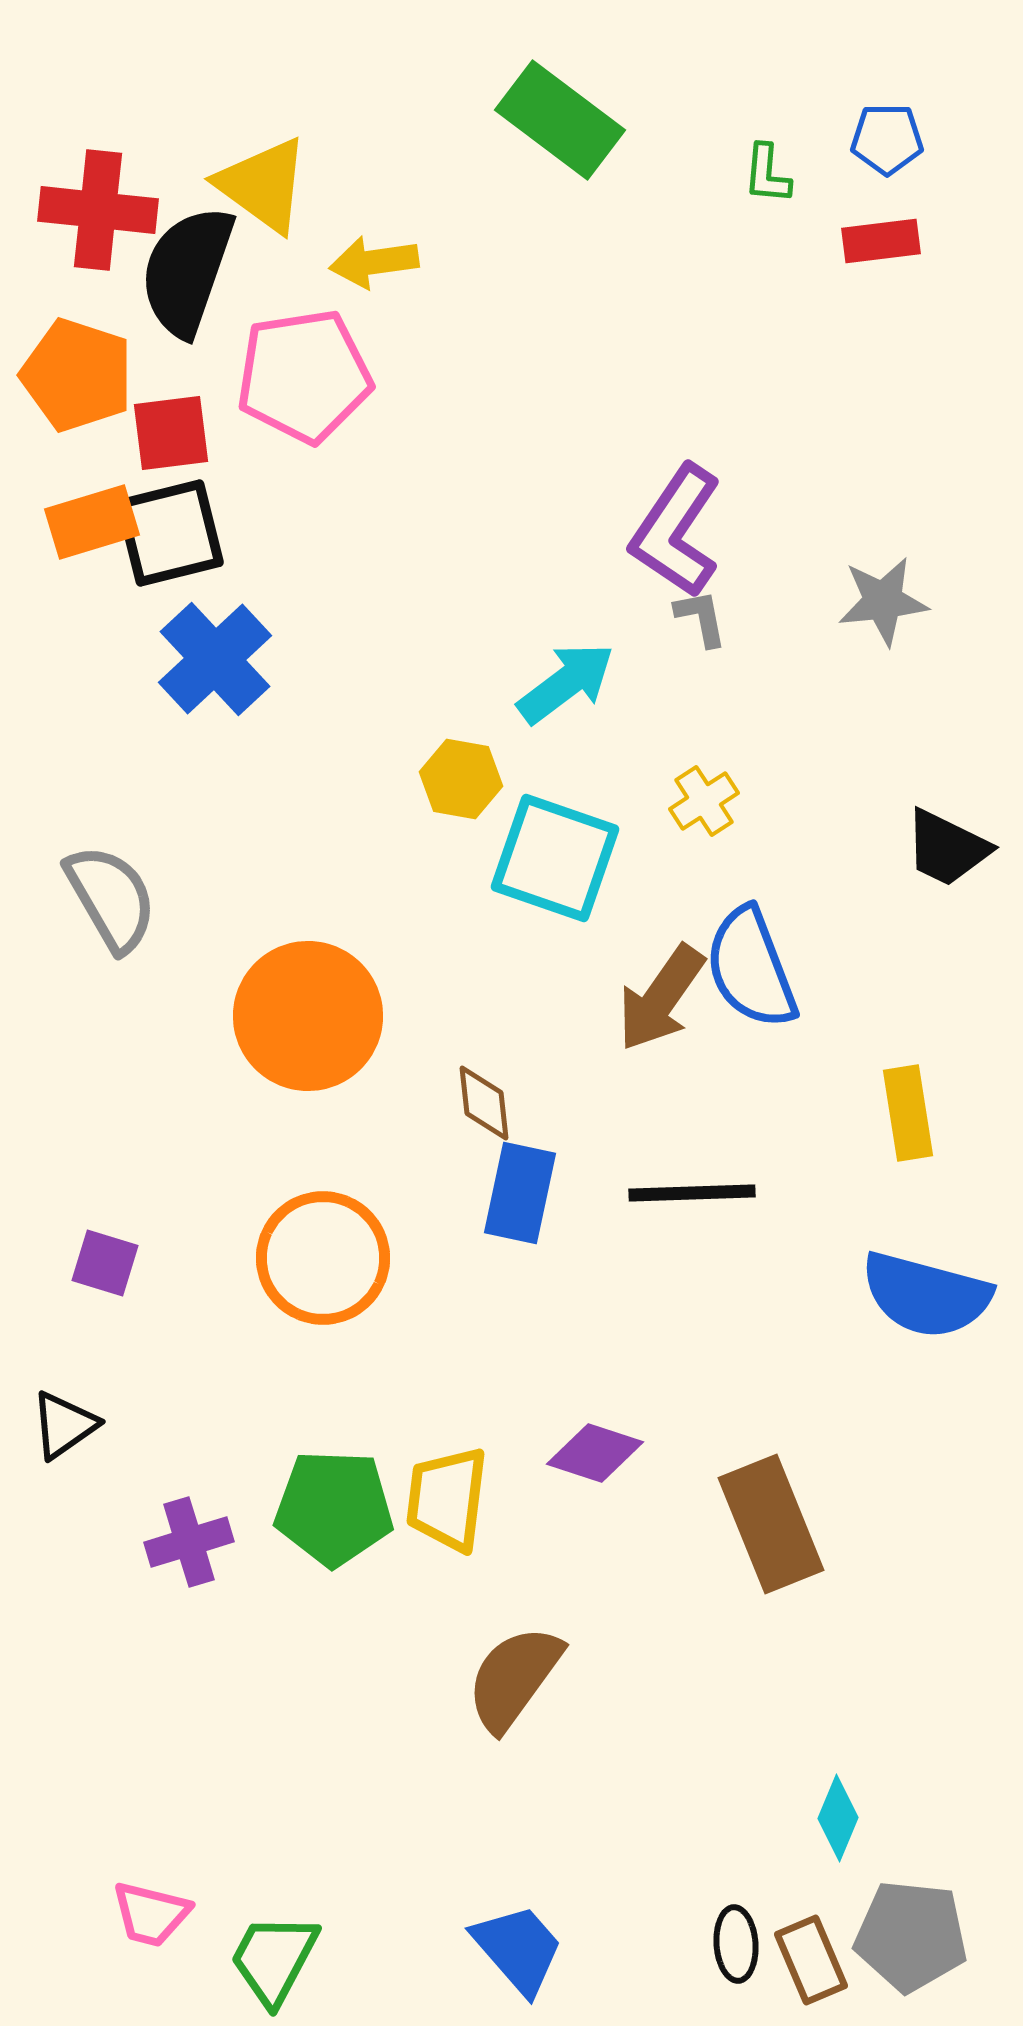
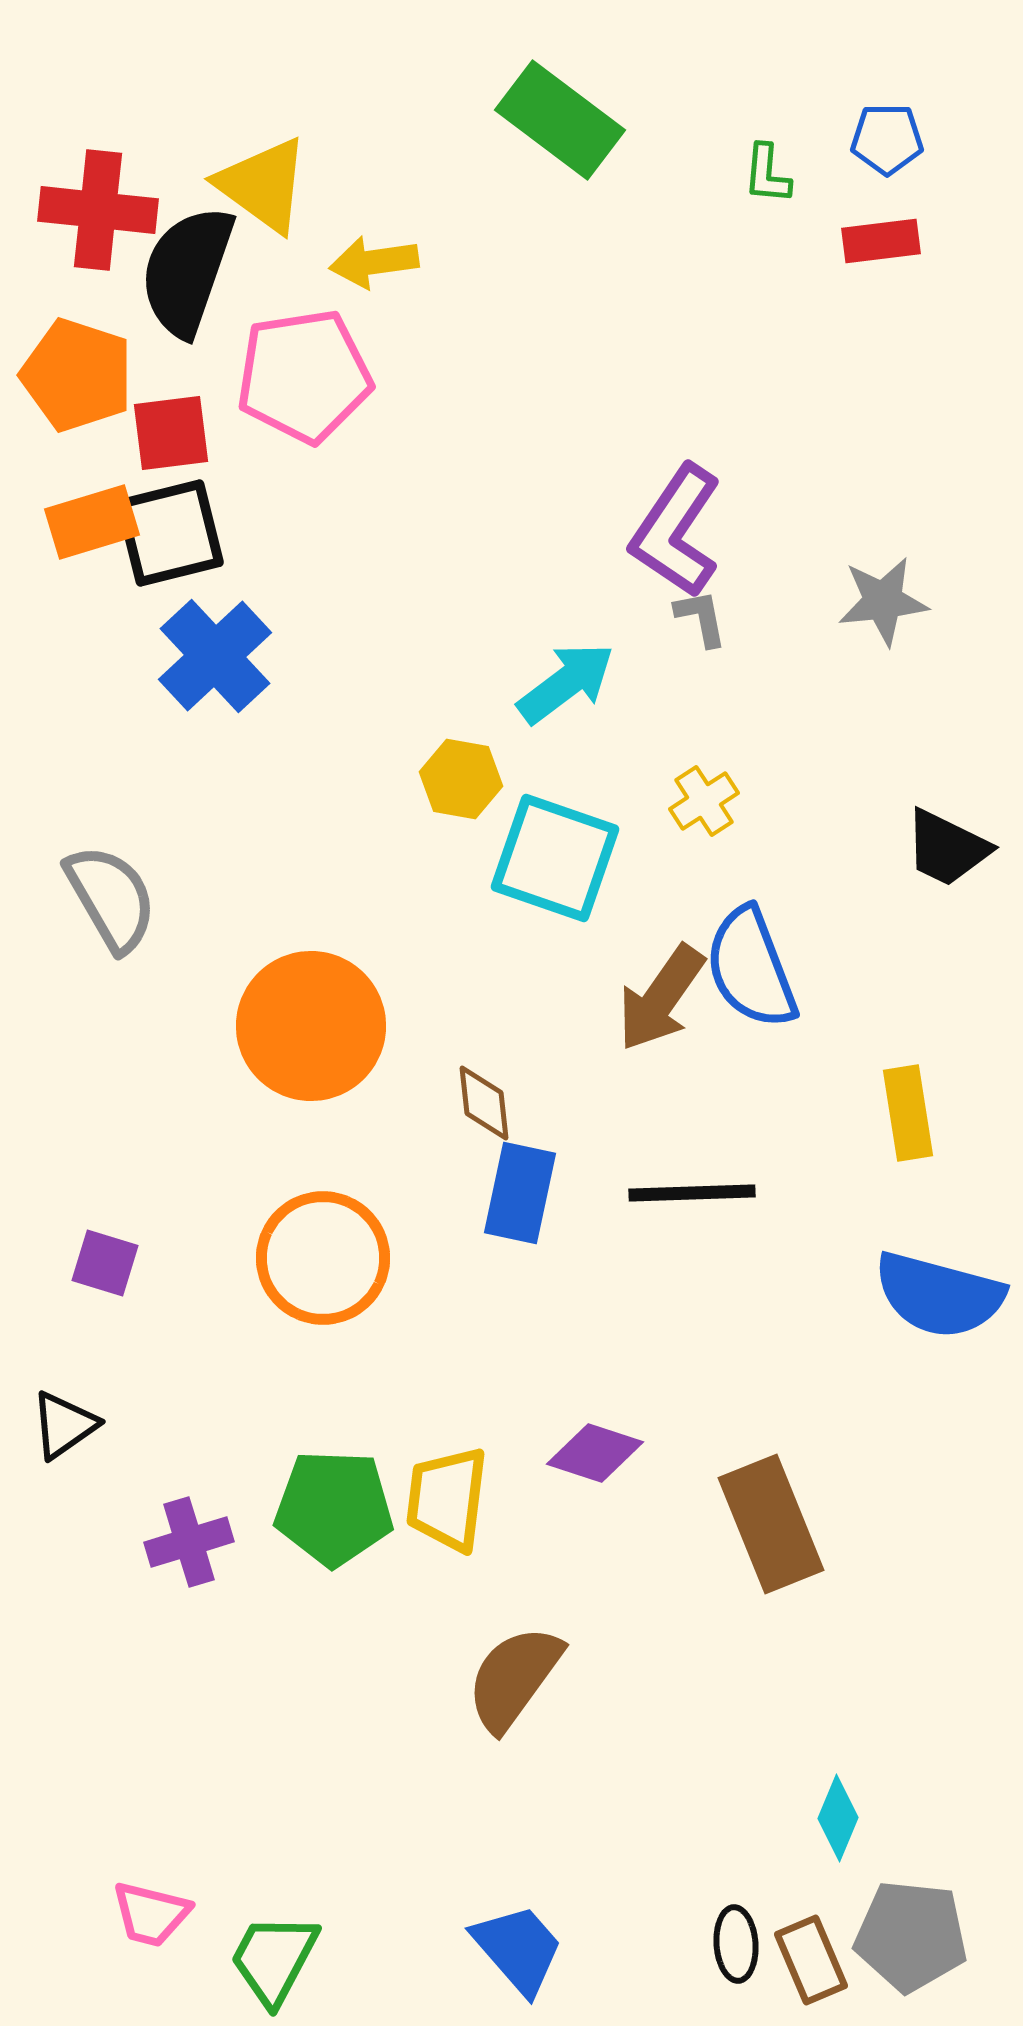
blue cross at (215, 659): moved 3 px up
orange circle at (308, 1016): moved 3 px right, 10 px down
blue semicircle at (926, 1295): moved 13 px right
